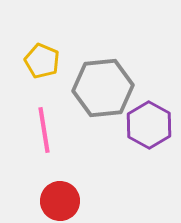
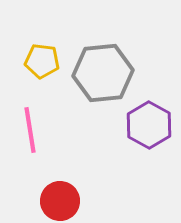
yellow pentagon: rotated 16 degrees counterclockwise
gray hexagon: moved 15 px up
pink line: moved 14 px left
